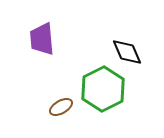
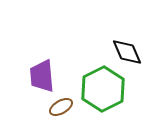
purple trapezoid: moved 37 px down
